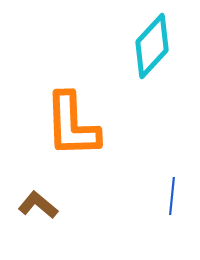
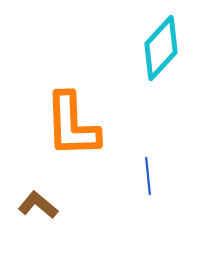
cyan diamond: moved 9 px right, 2 px down
blue line: moved 24 px left, 20 px up; rotated 12 degrees counterclockwise
